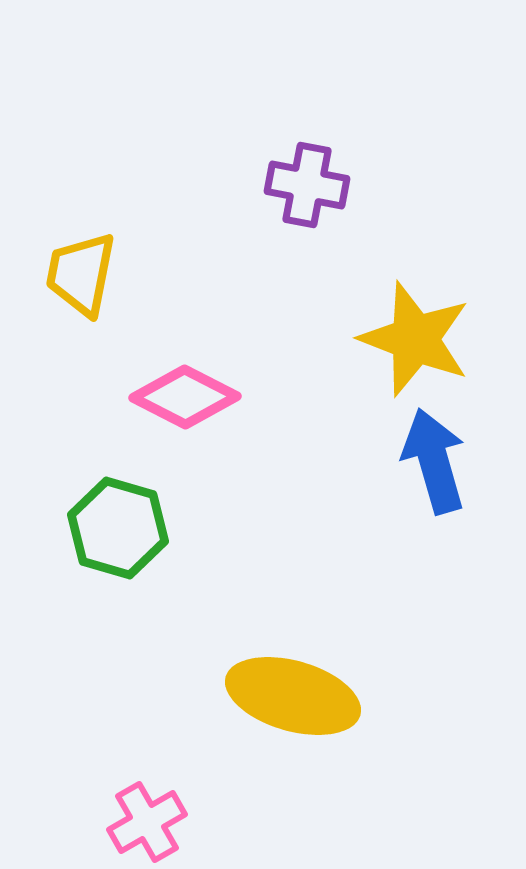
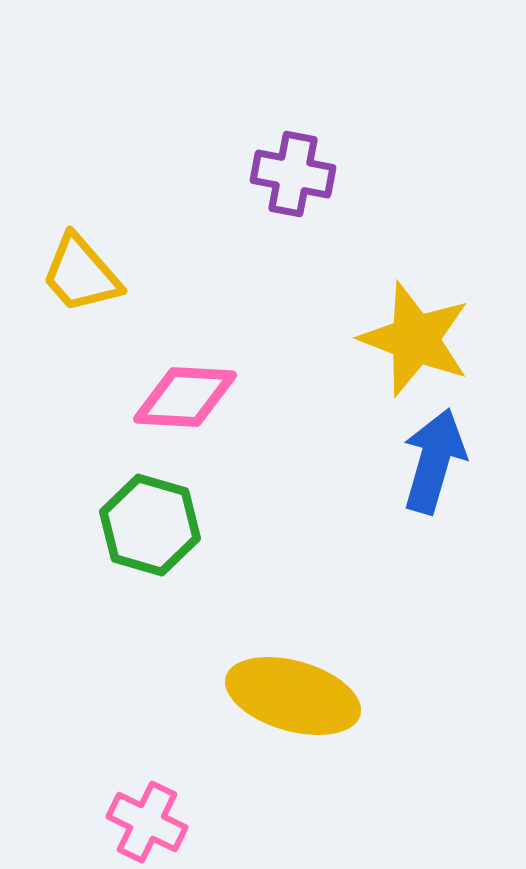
purple cross: moved 14 px left, 11 px up
yellow trapezoid: rotated 52 degrees counterclockwise
pink diamond: rotated 24 degrees counterclockwise
blue arrow: rotated 32 degrees clockwise
green hexagon: moved 32 px right, 3 px up
pink cross: rotated 34 degrees counterclockwise
